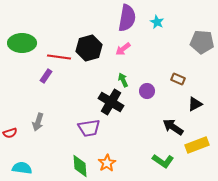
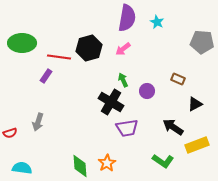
purple trapezoid: moved 38 px right
